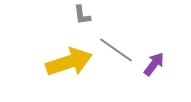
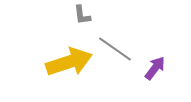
gray line: moved 1 px left, 1 px up
purple arrow: moved 1 px right, 4 px down
